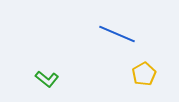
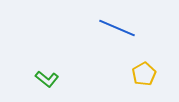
blue line: moved 6 px up
